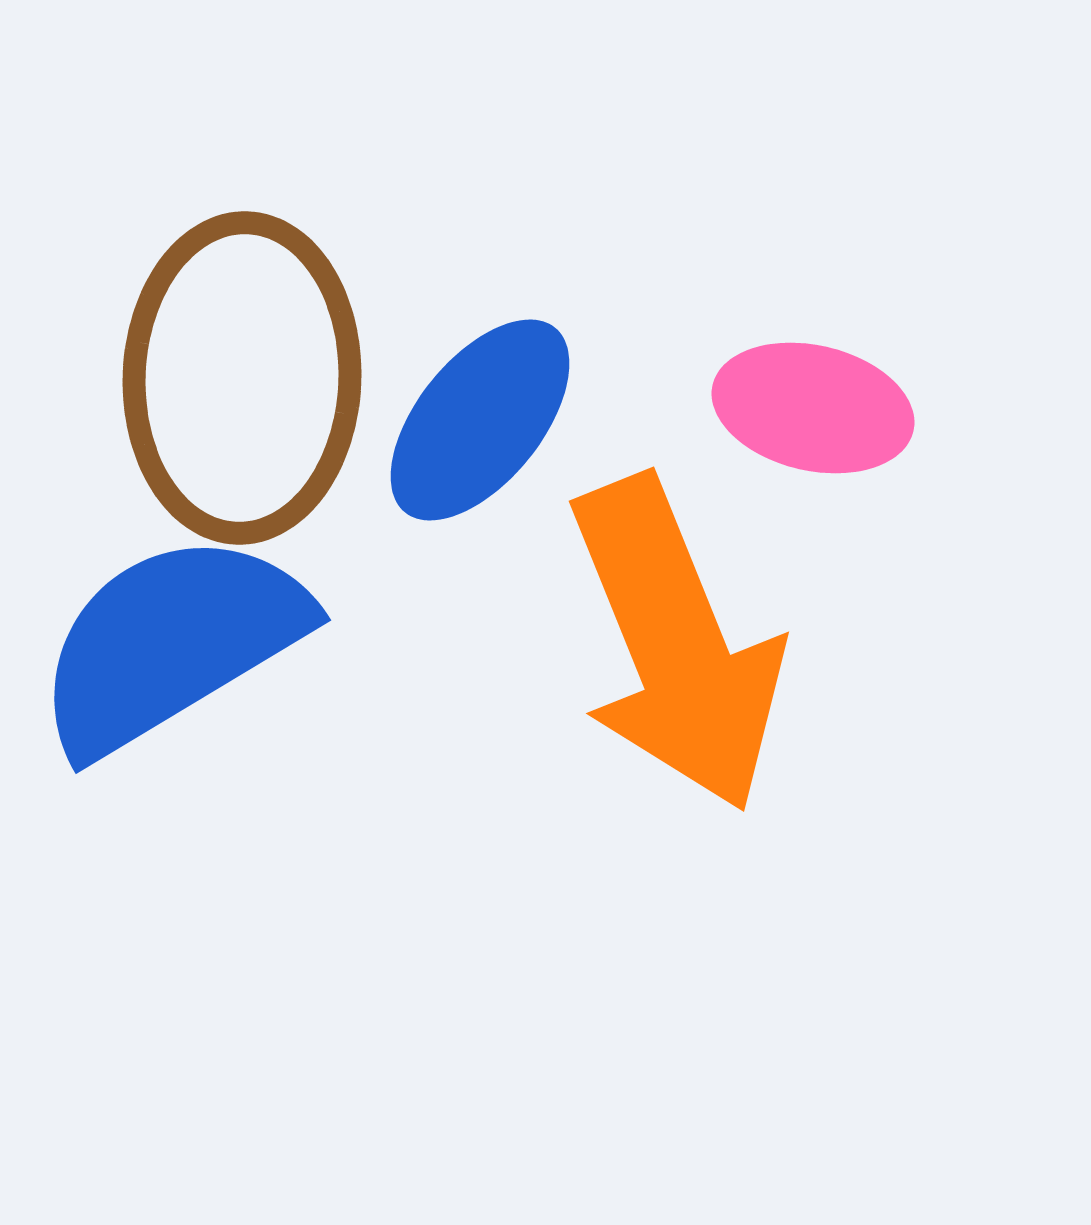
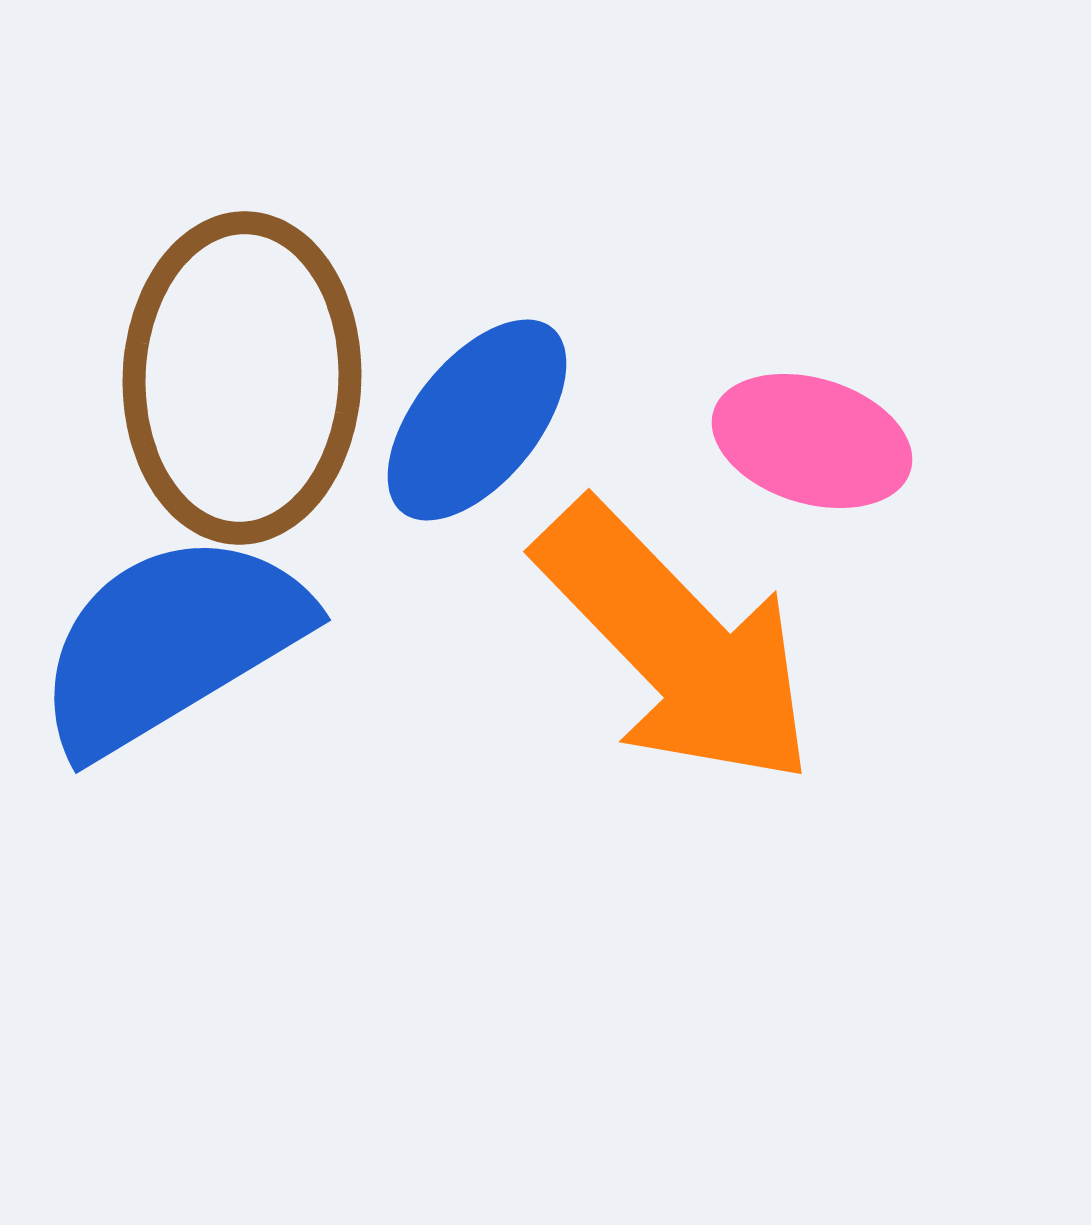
pink ellipse: moved 1 px left, 33 px down; rotated 4 degrees clockwise
blue ellipse: moved 3 px left
orange arrow: rotated 22 degrees counterclockwise
